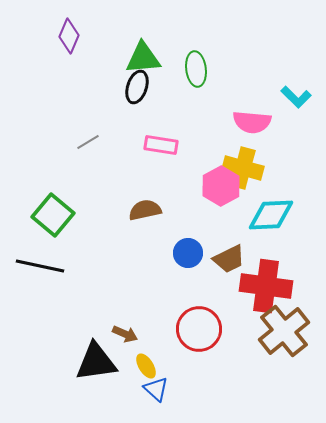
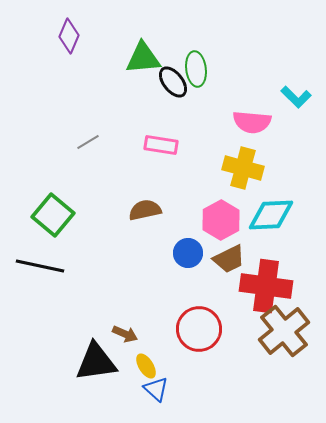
black ellipse: moved 36 px right, 5 px up; rotated 56 degrees counterclockwise
pink hexagon: moved 34 px down
